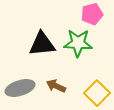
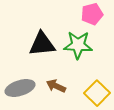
green star: moved 2 px down
